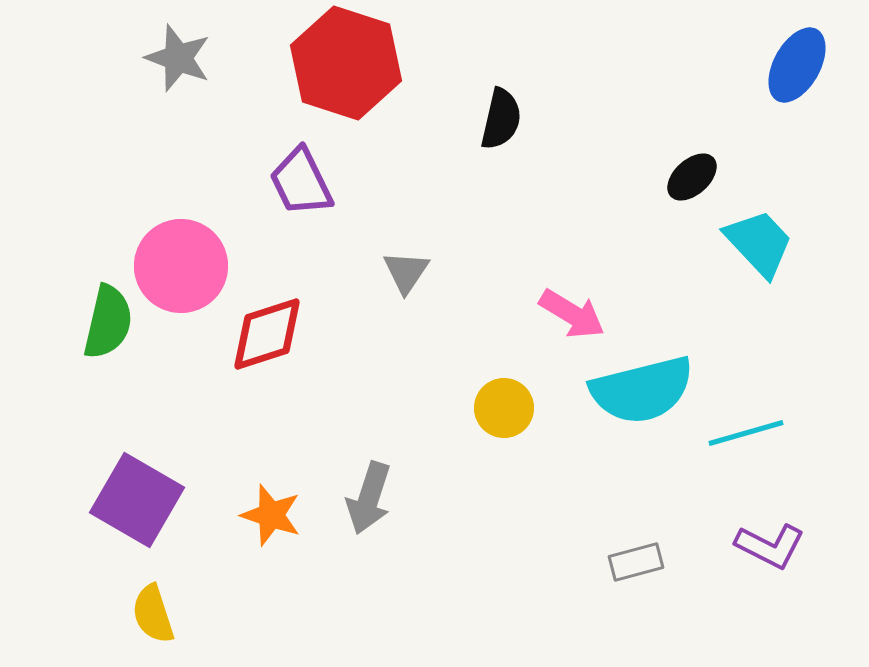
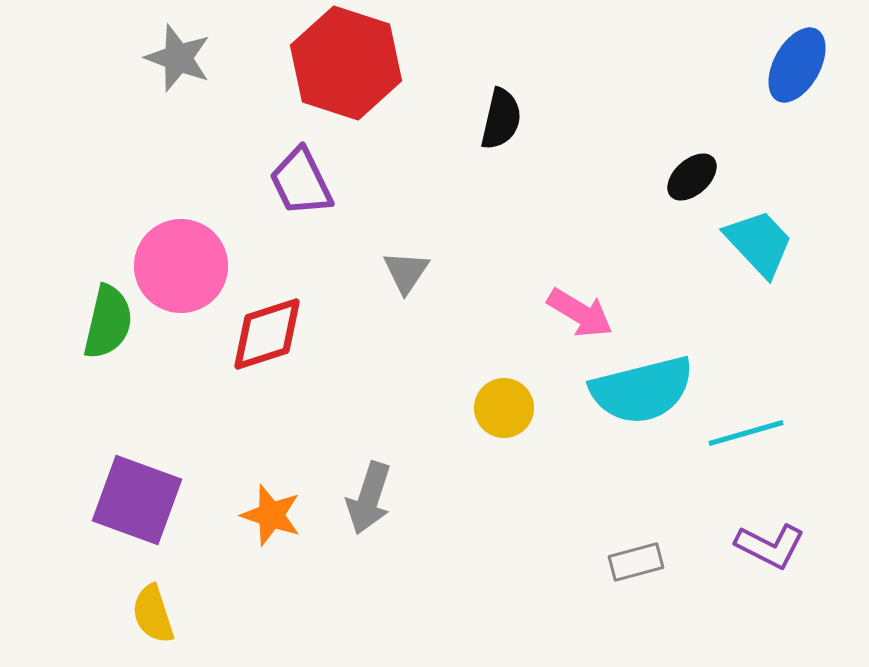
pink arrow: moved 8 px right, 1 px up
purple square: rotated 10 degrees counterclockwise
